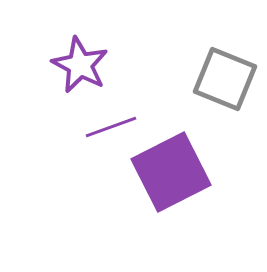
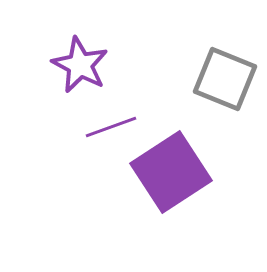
purple square: rotated 6 degrees counterclockwise
